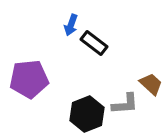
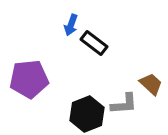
gray L-shape: moved 1 px left
